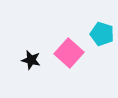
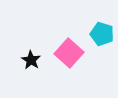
black star: rotated 18 degrees clockwise
